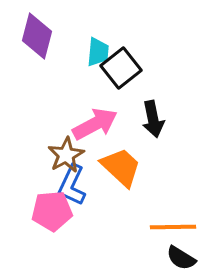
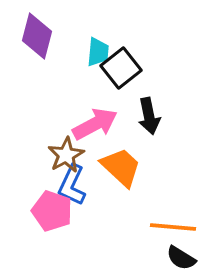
black arrow: moved 4 px left, 3 px up
pink pentagon: rotated 24 degrees clockwise
orange line: rotated 6 degrees clockwise
